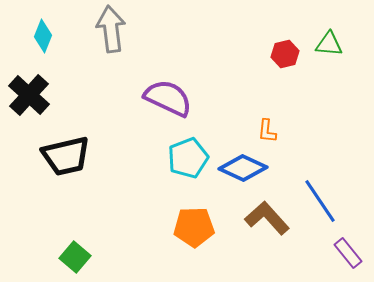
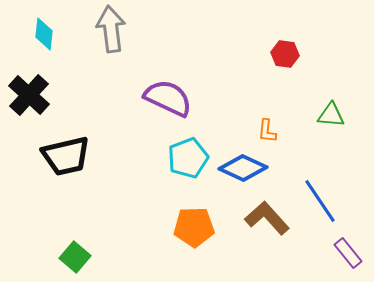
cyan diamond: moved 1 px right, 2 px up; rotated 16 degrees counterclockwise
green triangle: moved 2 px right, 71 px down
red hexagon: rotated 20 degrees clockwise
